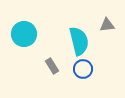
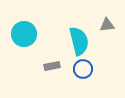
gray rectangle: rotated 70 degrees counterclockwise
